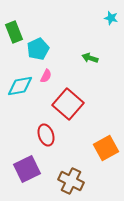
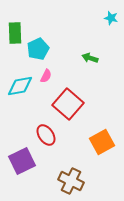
green rectangle: moved 1 px right, 1 px down; rotated 20 degrees clockwise
red ellipse: rotated 15 degrees counterclockwise
orange square: moved 4 px left, 6 px up
purple square: moved 5 px left, 8 px up
